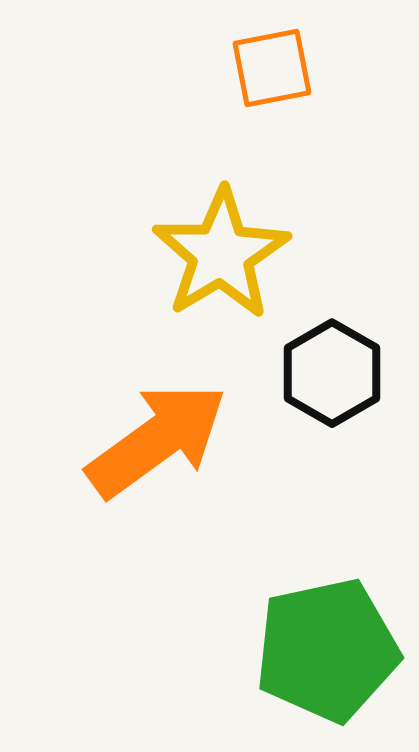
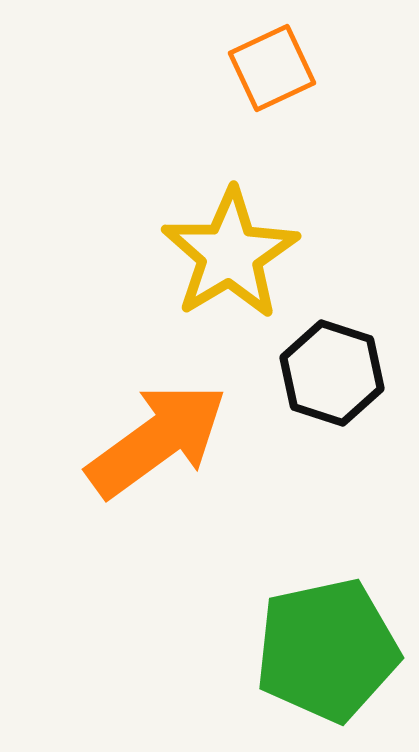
orange square: rotated 14 degrees counterclockwise
yellow star: moved 9 px right
black hexagon: rotated 12 degrees counterclockwise
